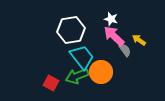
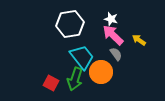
white hexagon: moved 1 px left, 6 px up
pink arrow: moved 1 px left, 1 px up
gray semicircle: moved 9 px left, 4 px down
green arrow: moved 2 px left, 3 px down; rotated 50 degrees counterclockwise
